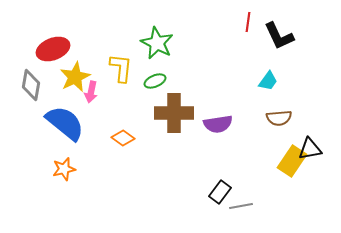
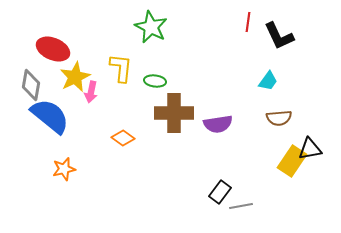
green star: moved 6 px left, 16 px up
red ellipse: rotated 44 degrees clockwise
green ellipse: rotated 30 degrees clockwise
blue semicircle: moved 15 px left, 7 px up
